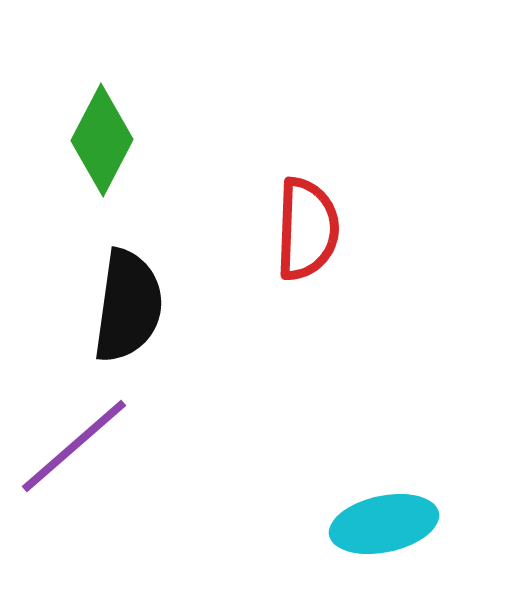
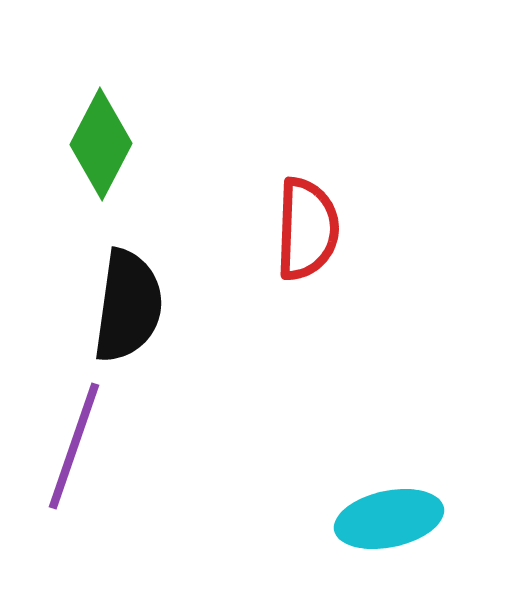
green diamond: moved 1 px left, 4 px down
purple line: rotated 30 degrees counterclockwise
cyan ellipse: moved 5 px right, 5 px up
